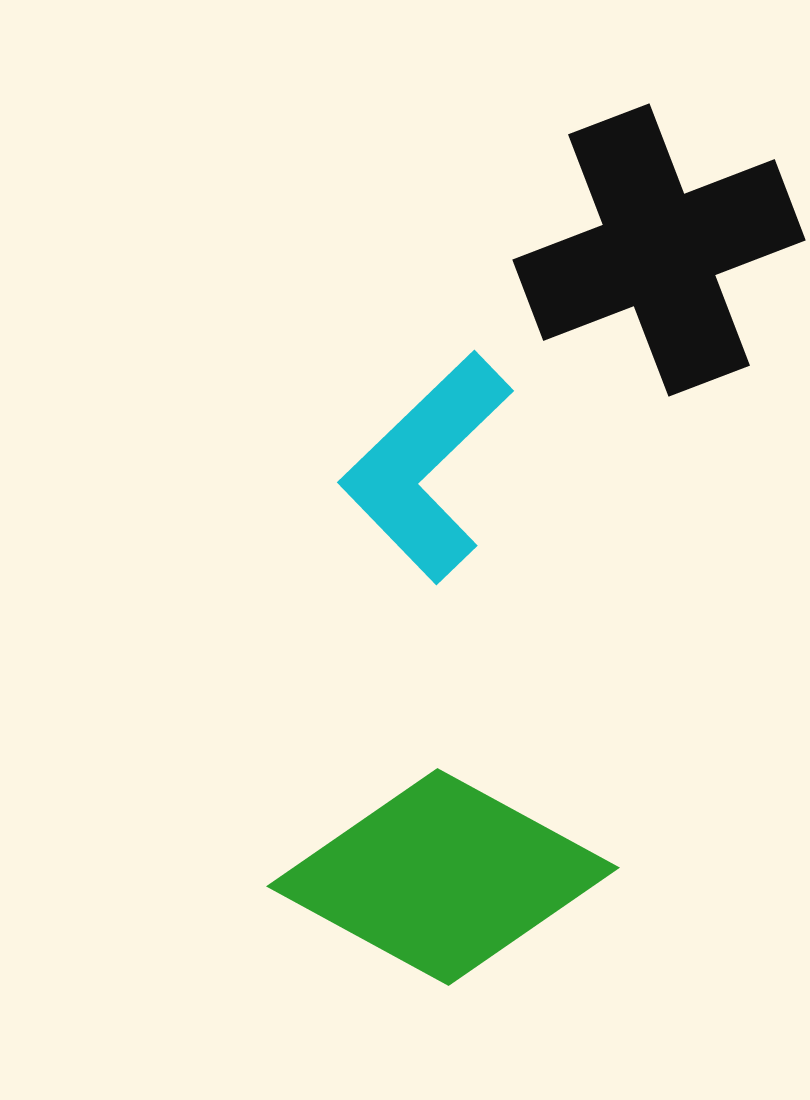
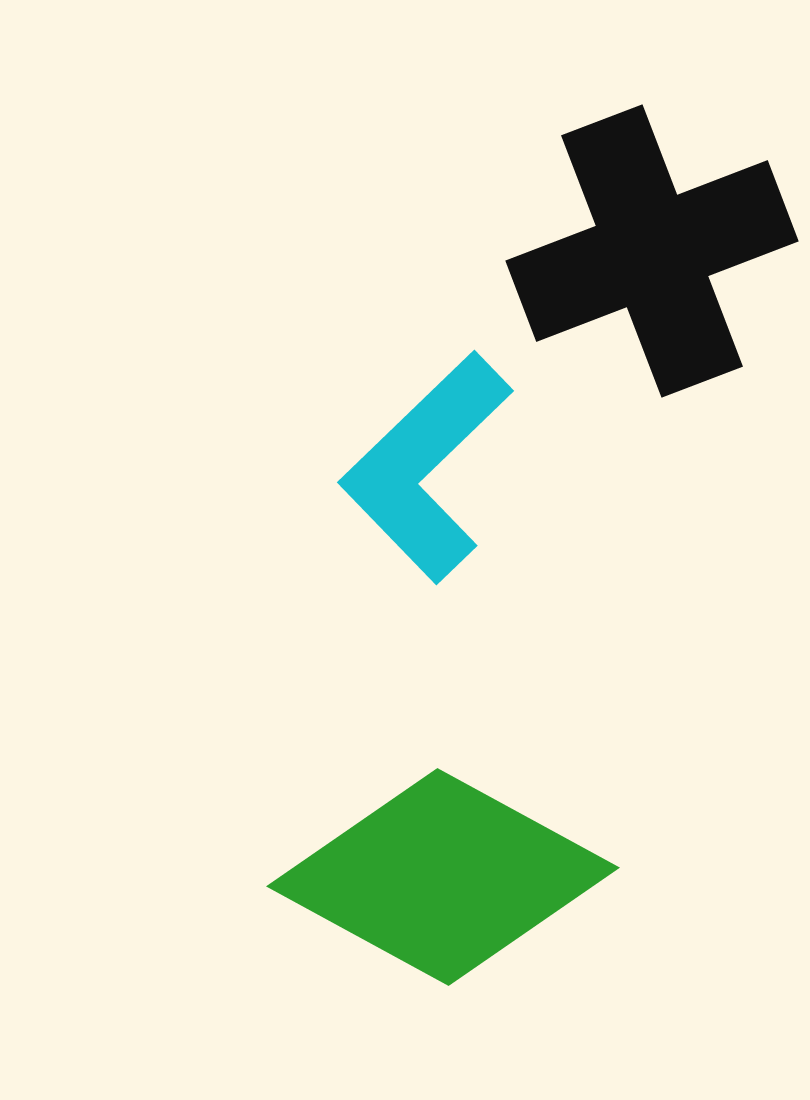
black cross: moved 7 px left, 1 px down
